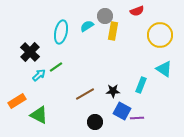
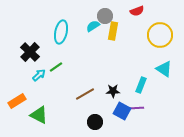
cyan semicircle: moved 6 px right
purple line: moved 10 px up
